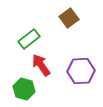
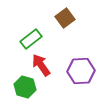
brown square: moved 4 px left
green rectangle: moved 2 px right
green hexagon: moved 1 px right, 2 px up
